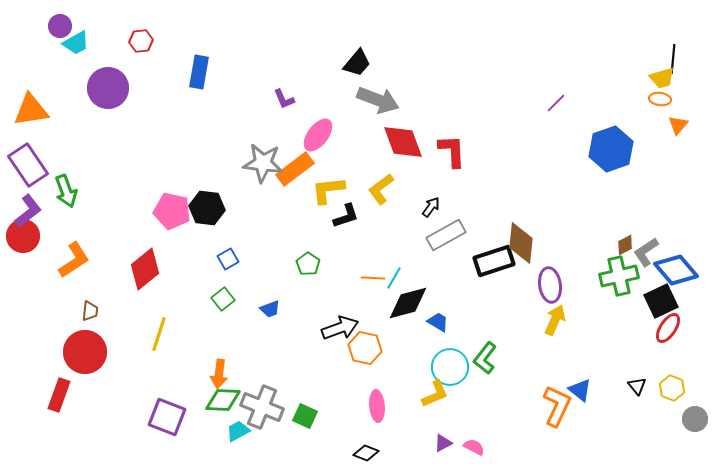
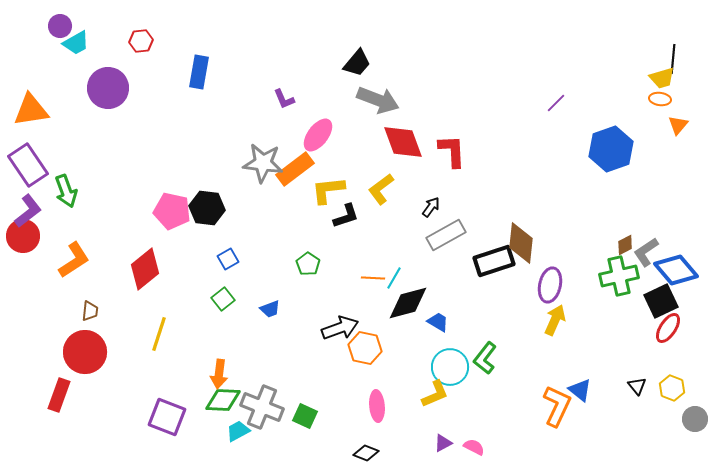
purple ellipse at (550, 285): rotated 20 degrees clockwise
